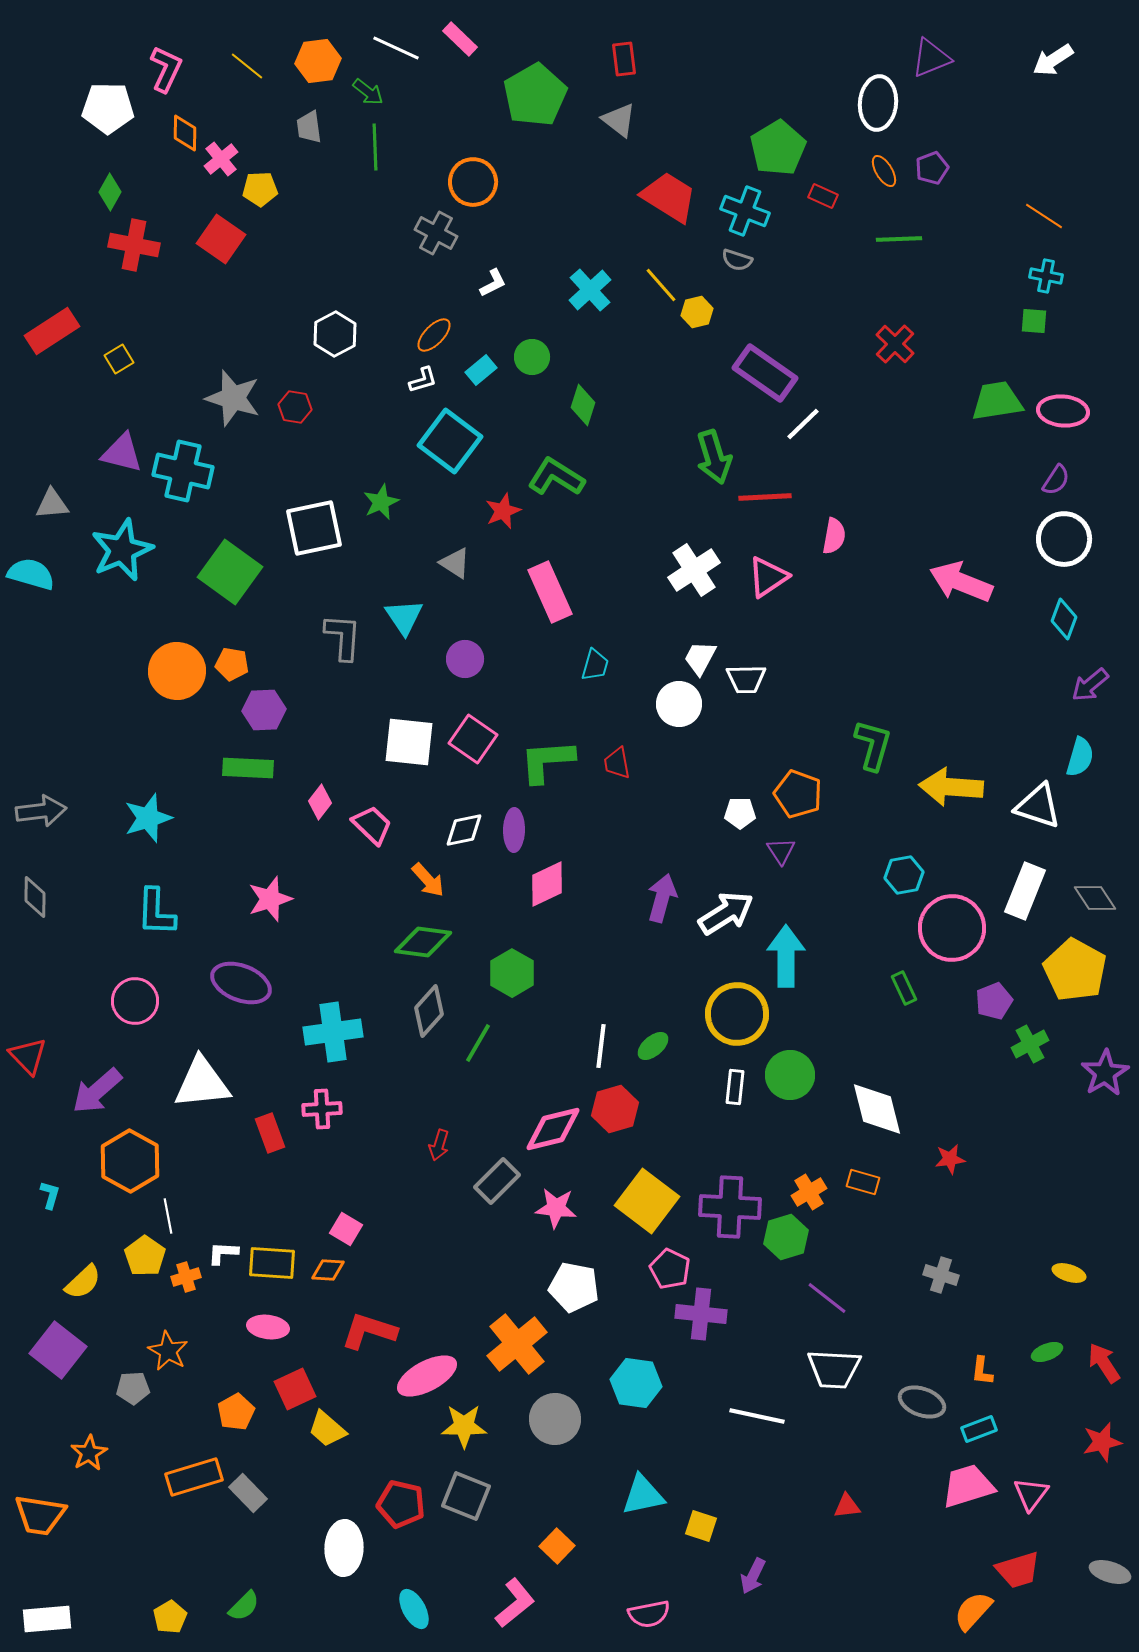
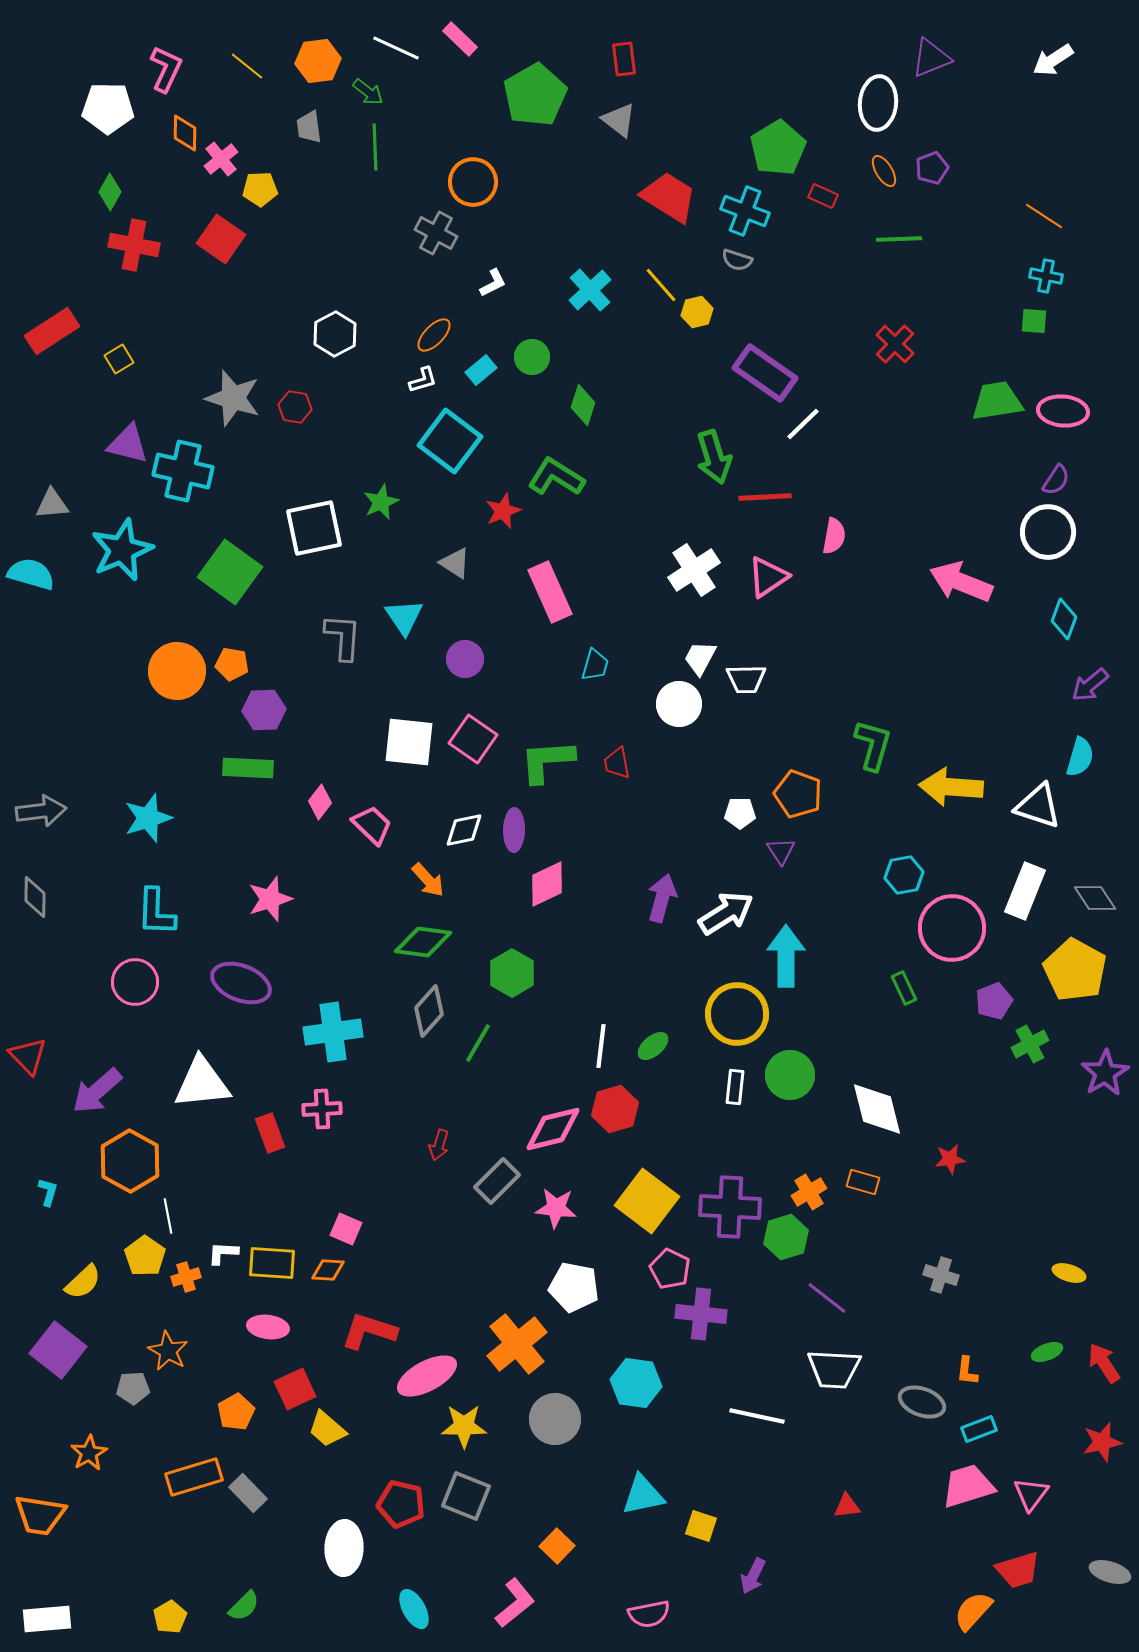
purple triangle at (122, 453): moved 6 px right, 9 px up
white circle at (1064, 539): moved 16 px left, 7 px up
pink circle at (135, 1001): moved 19 px up
cyan L-shape at (50, 1195): moved 2 px left, 3 px up
pink square at (346, 1229): rotated 8 degrees counterclockwise
orange L-shape at (982, 1371): moved 15 px left
